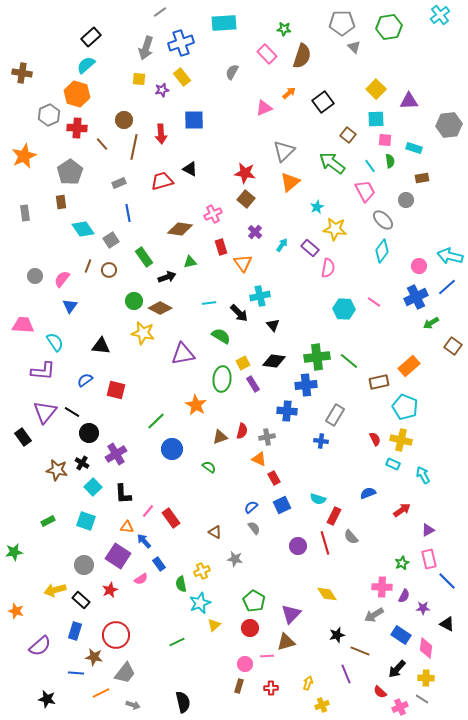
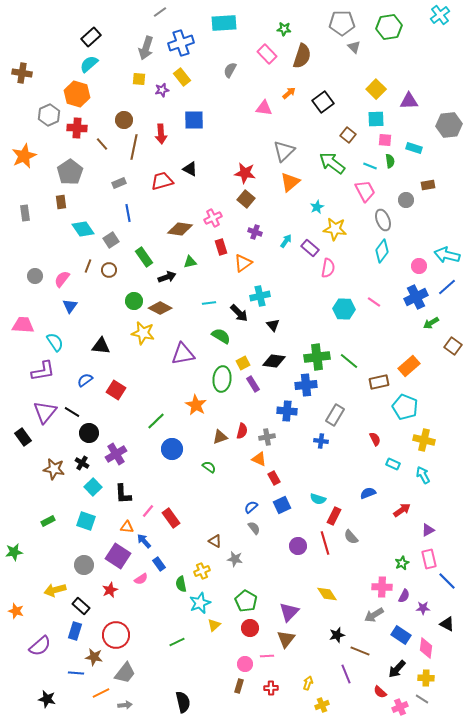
cyan semicircle at (86, 65): moved 3 px right, 1 px up
gray semicircle at (232, 72): moved 2 px left, 2 px up
pink triangle at (264, 108): rotated 30 degrees clockwise
cyan line at (370, 166): rotated 32 degrees counterclockwise
brown rectangle at (422, 178): moved 6 px right, 7 px down
pink cross at (213, 214): moved 4 px down
gray ellipse at (383, 220): rotated 25 degrees clockwise
purple cross at (255, 232): rotated 24 degrees counterclockwise
cyan arrow at (282, 245): moved 4 px right, 4 px up
cyan arrow at (450, 256): moved 3 px left, 1 px up
orange triangle at (243, 263): rotated 30 degrees clockwise
purple L-shape at (43, 371): rotated 15 degrees counterclockwise
red square at (116, 390): rotated 18 degrees clockwise
yellow cross at (401, 440): moved 23 px right
brown star at (57, 470): moved 3 px left, 1 px up
brown triangle at (215, 532): moved 9 px down
black rectangle at (81, 600): moved 6 px down
green pentagon at (254, 601): moved 8 px left
purple triangle at (291, 614): moved 2 px left, 2 px up
brown triangle at (286, 642): moved 3 px up; rotated 36 degrees counterclockwise
gray arrow at (133, 705): moved 8 px left; rotated 24 degrees counterclockwise
